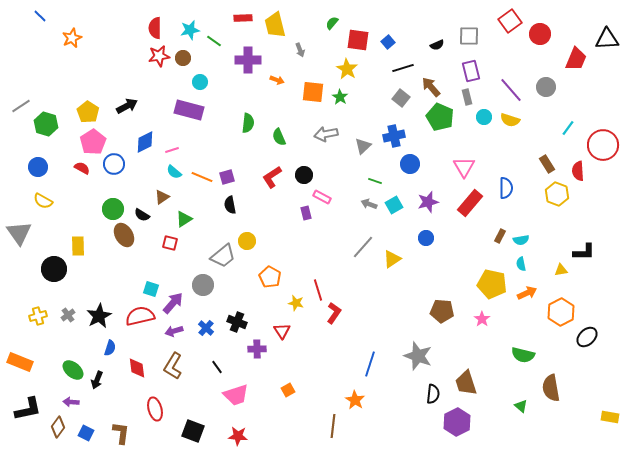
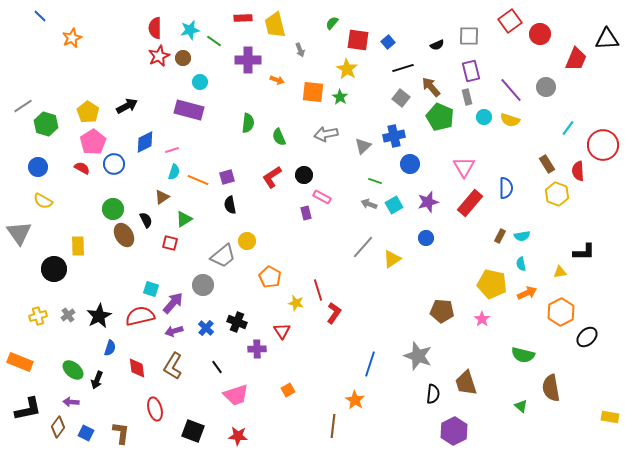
red star at (159, 56): rotated 15 degrees counterclockwise
gray line at (21, 106): moved 2 px right
cyan semicircle at (174, 172): rotated 112 degrees counterclockwise
orange line at (202, 177): moved 4 px left, 3 px down
black semicircle at (142, 215): moved 4 px right, 5 px down; rotated 147 degrees counterclockwise
cyan semicircle at (521, 240): moved 1 px right, 4 px up
yellow triangle at (561, 270): moved 1 px left, 2 px down
purple hexagon at (457, 422): moved 3 px left, 9 px down
